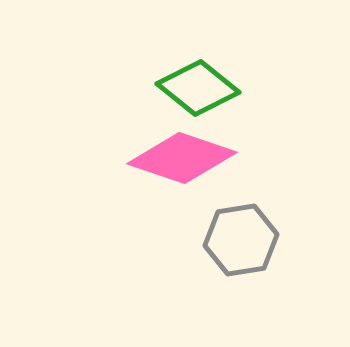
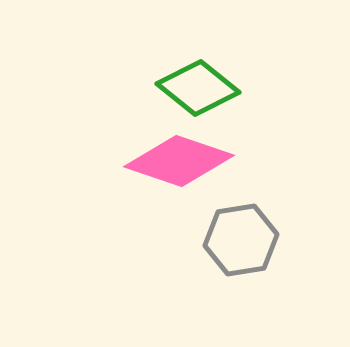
pink diamond: moved 3 px left, 3 px down
